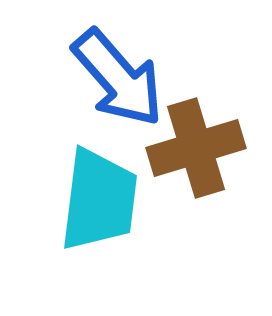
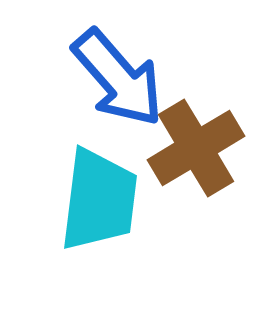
brown cross: rotated 14 degrees counterclockwise
